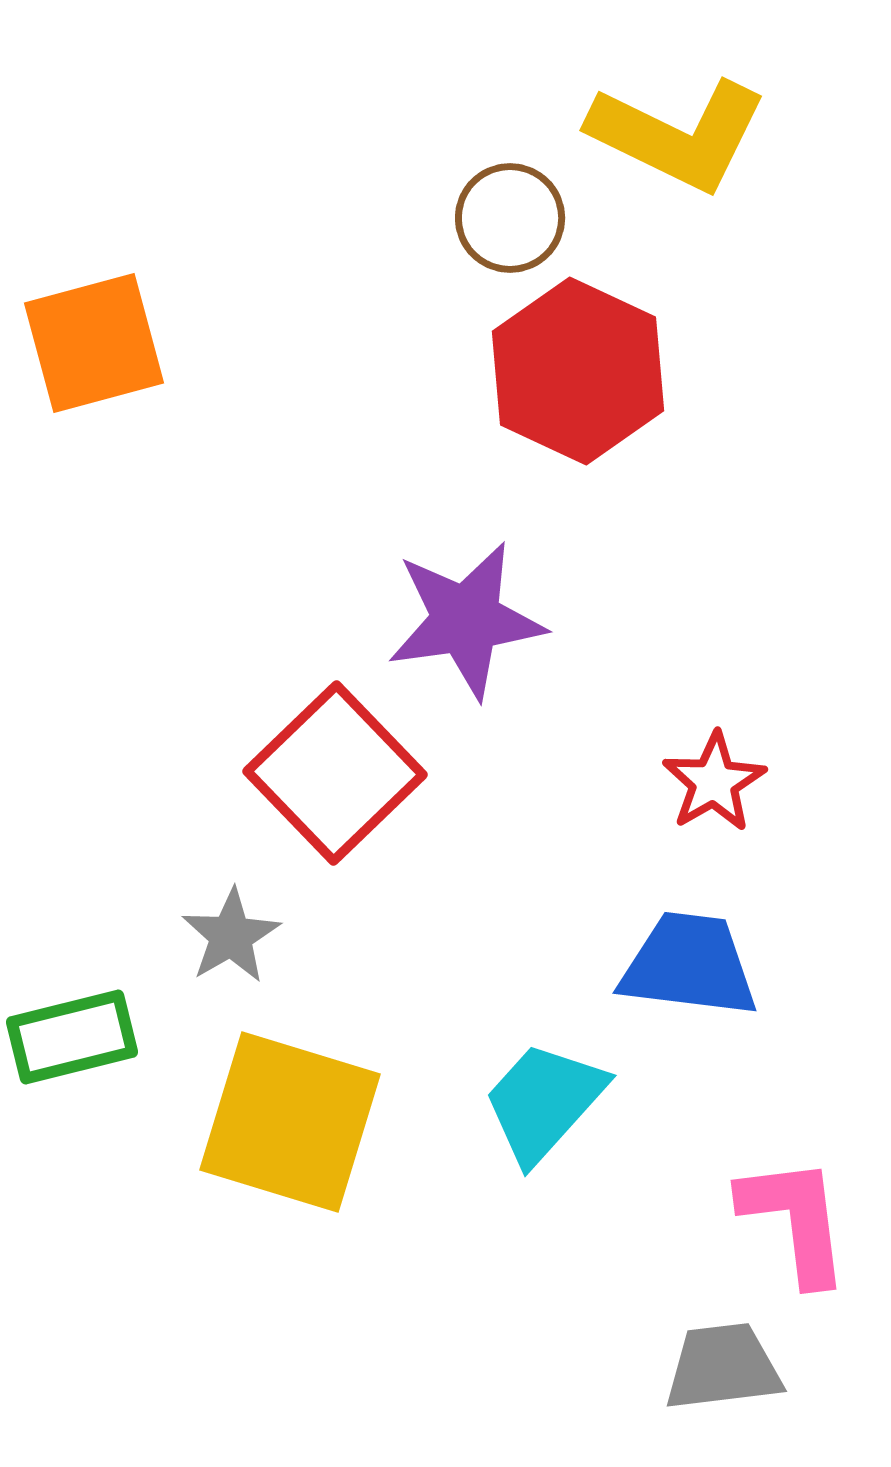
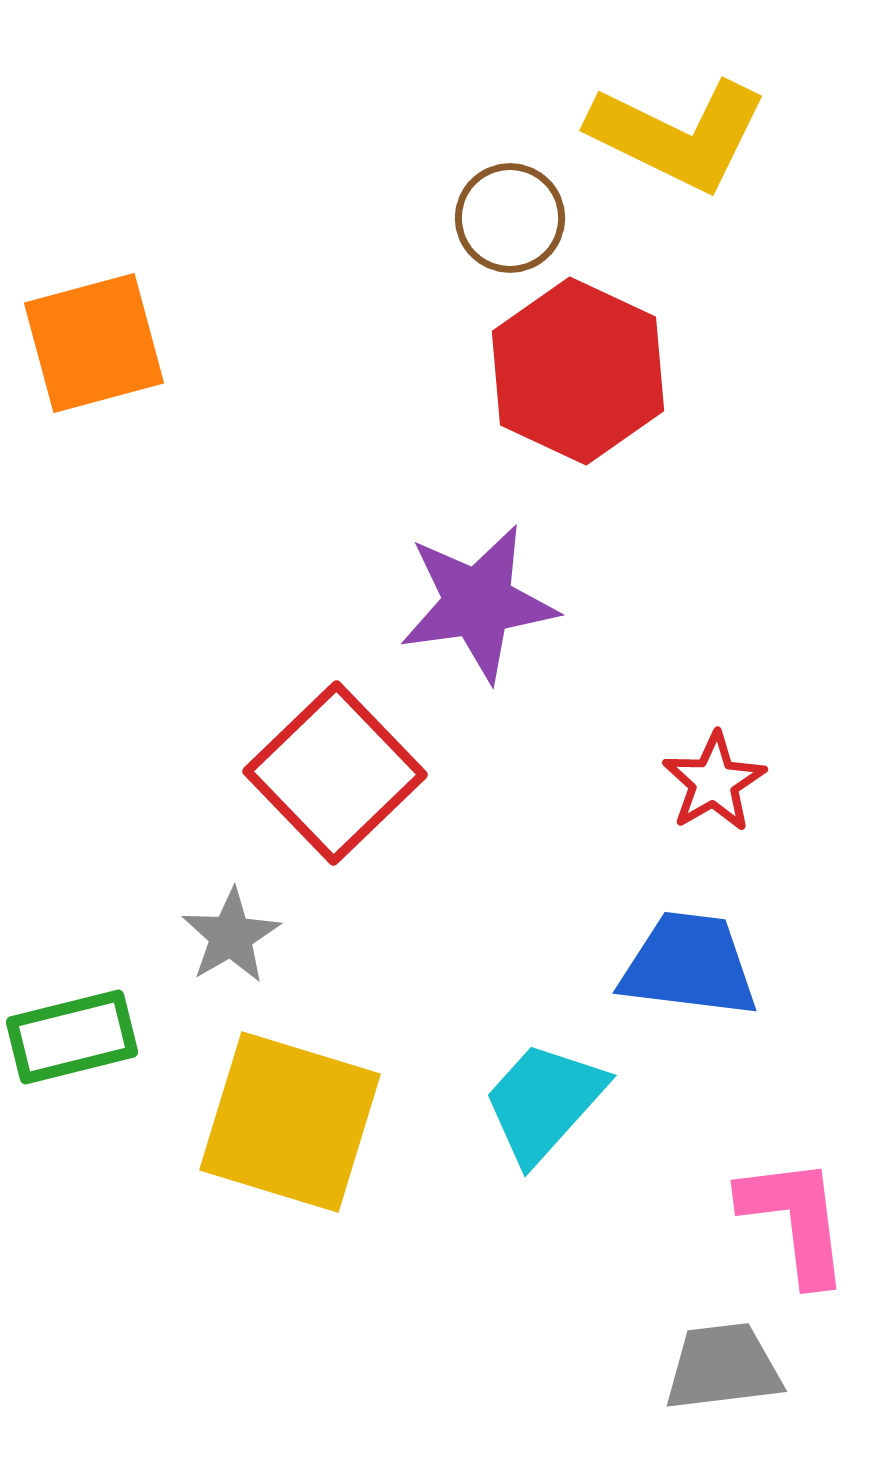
purple star: moved 12 px right, 17 px up
